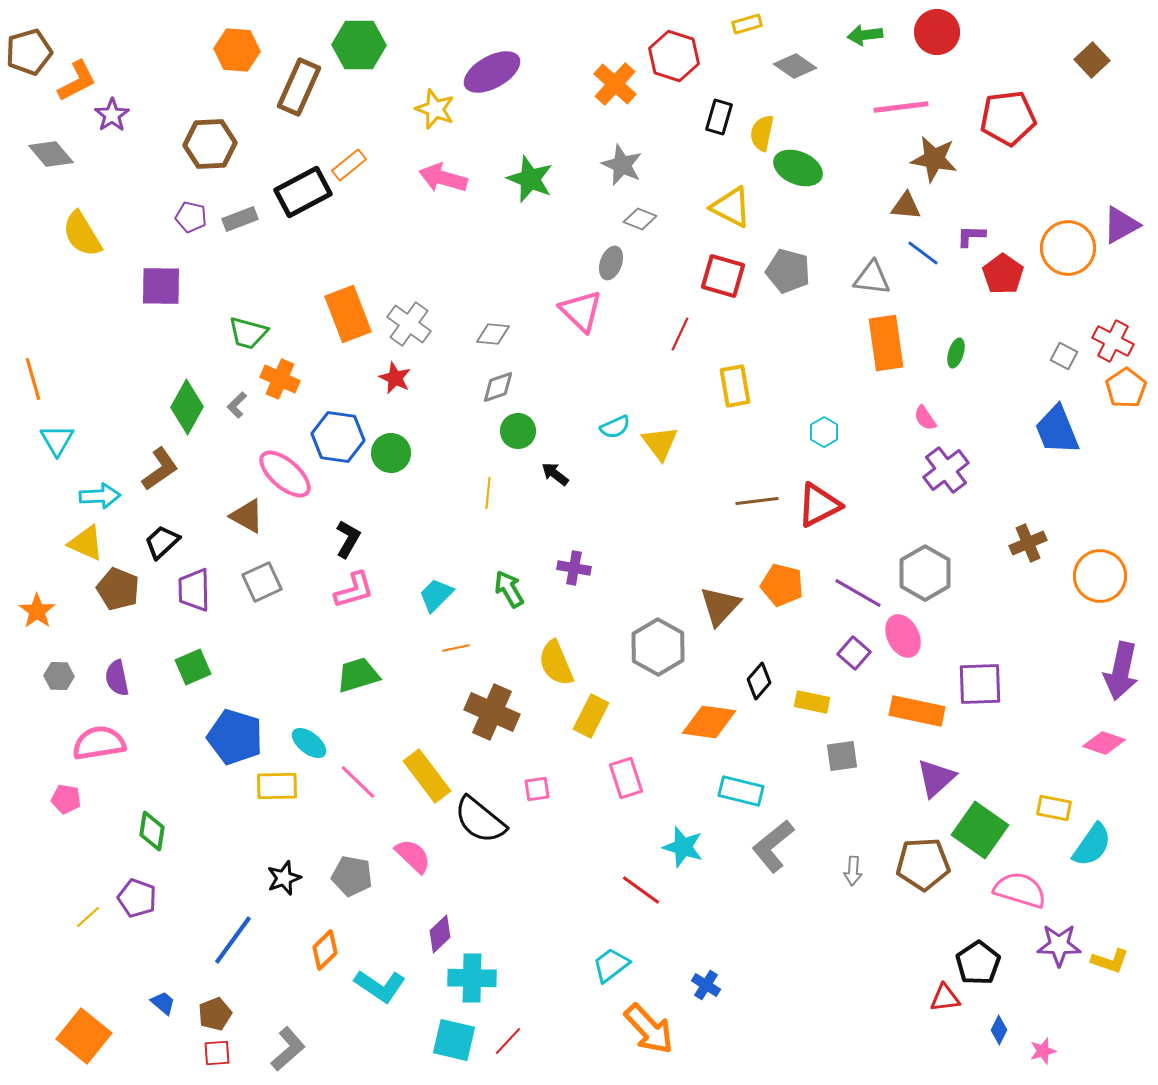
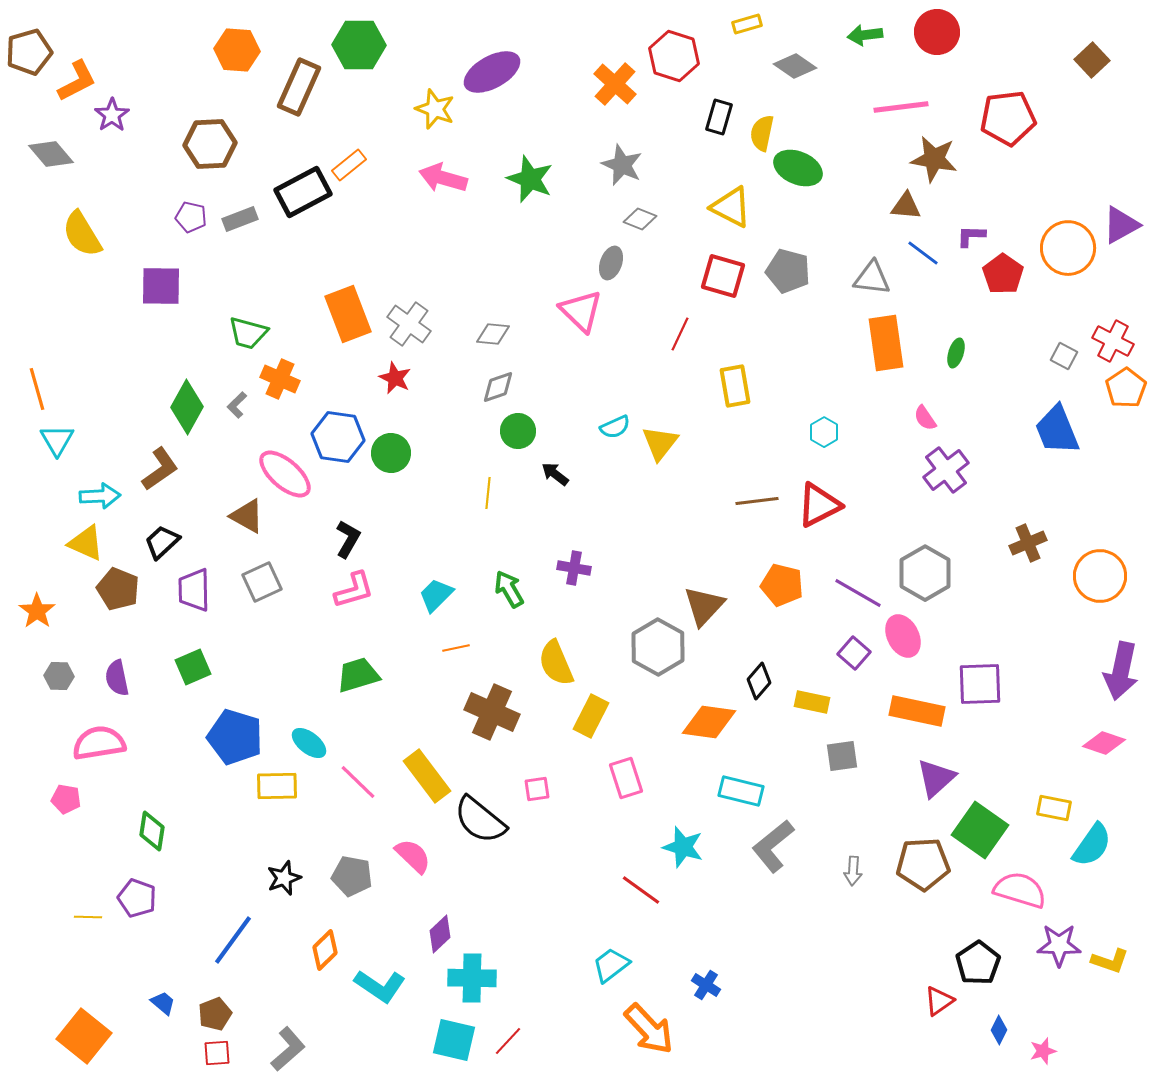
orange line at (33, 379): moved 4 px right, 10 px down
yellow triangle at (660, 443): rotated 15 degrees clockwise
brown triangle at (720, 606): moved 16 px left
yellow line at (88, 917): rotated 44 degrees clockwise
red triangle at (945, 998): moved 6 px left, 3 px down; rotated 28 degrees counterclockwise
